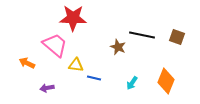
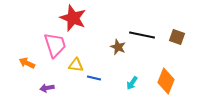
red star: rotated 20 degrees clockwise
pink trapezoid: rotated 32 degrees clockwise
